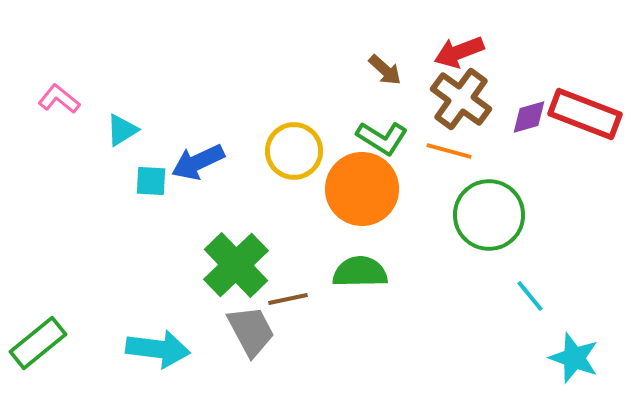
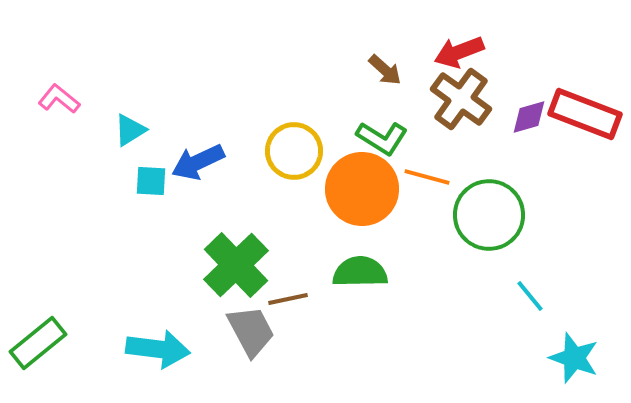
cyan triangle: moved 8 px right
orange line: moved 22 px left, 26 px down
